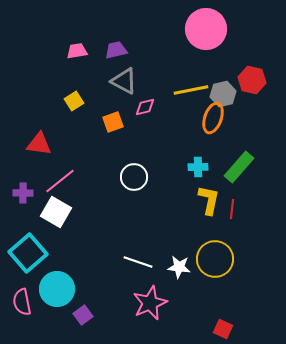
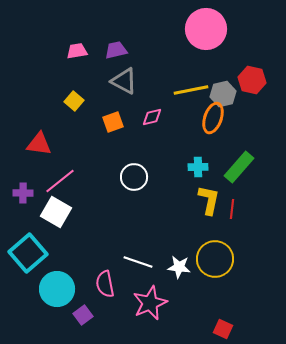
yellow square: rotated 18 degrees counterclockwise
pink diamond: moved 7 px right, 10 px down
pink semicircle: moved 83 px right, 18 px up
